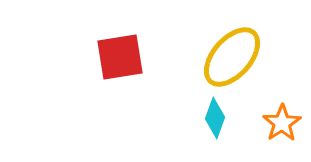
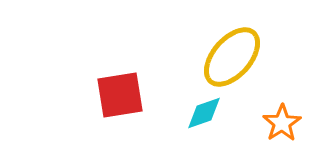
red square: moved 38 px down
cyan diamond: moved 11 px left, 5 px up; rotated 51 degrees clockwise
